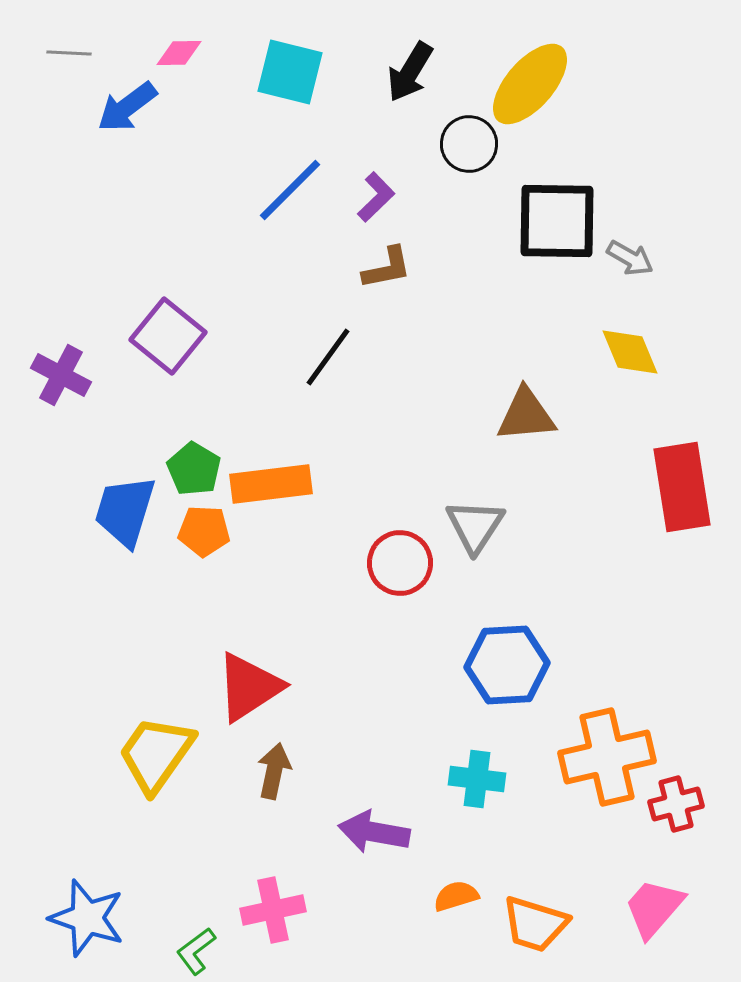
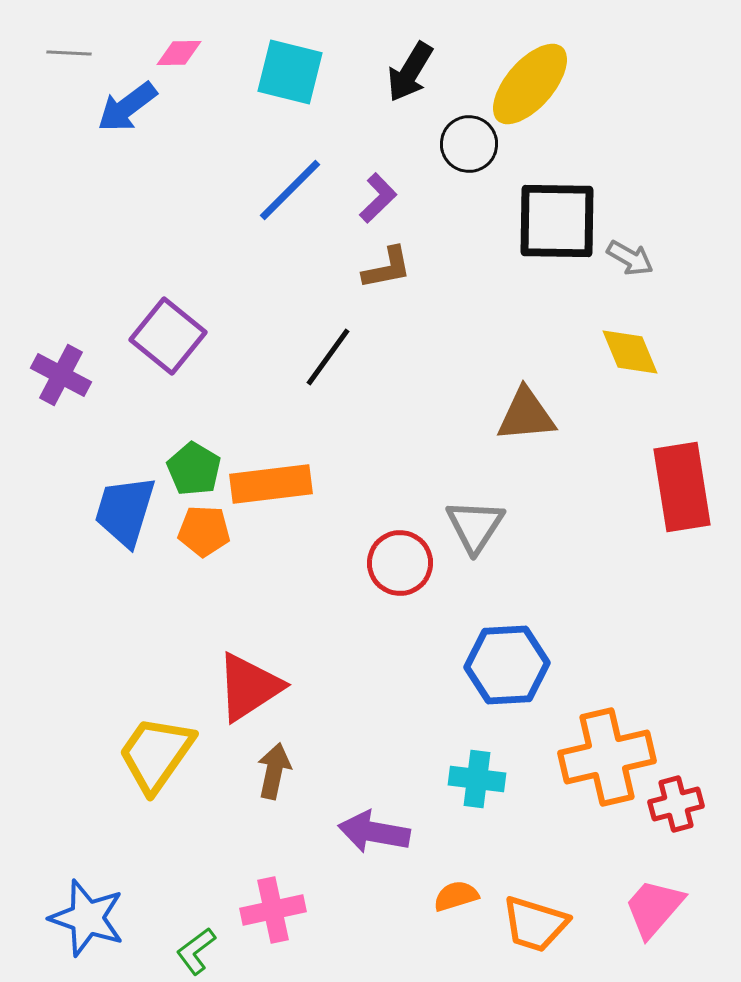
purple L-shape: moved 2 px right, 1 px down
